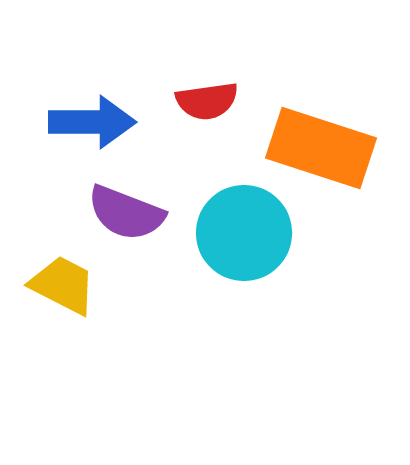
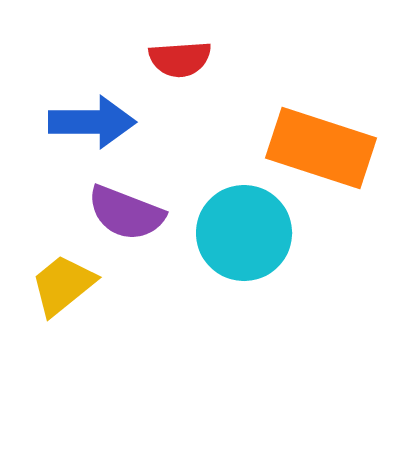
red semicircle: moved 27 px left, 42 px up; rotated 4 degrees clockwise
yellow trapezoid: rotated 66 degrees counterclockwise
